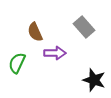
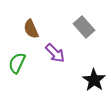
brown semicircle: moved 4 px left, 3 px up
purple arrow: rotated 45 degrees clockwise
black star: rotated 15 degrees clockwise
